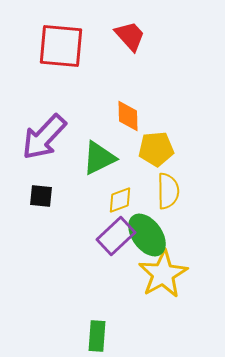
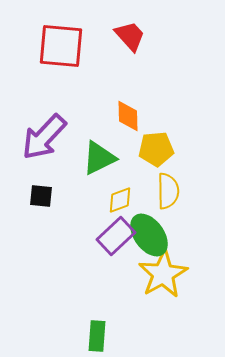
green ellipse: moved 2 px right
